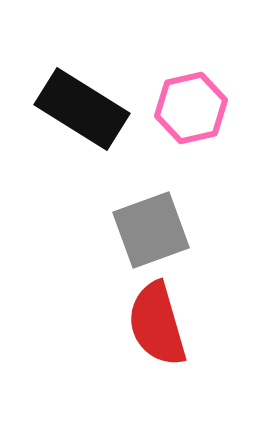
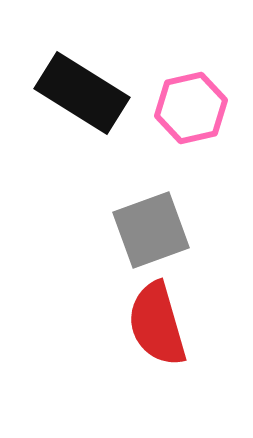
black rectangle: moved 16 px up
